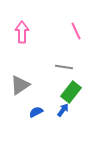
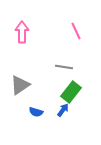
blue semicircle: rotated 136 degrees counterclockwise
